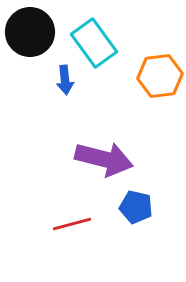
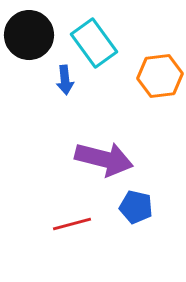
black circle: moved 1 px left, 3 px down
